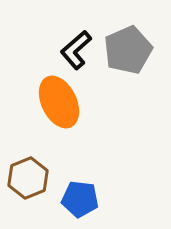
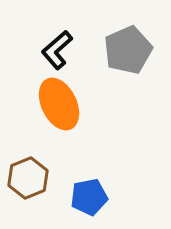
black L-shape: moved 19 px left
orange ellipse: moved 2 px down
blue pentagon: moved 9 px right, 2 px up; rotated 18 degrees counterclockwise
